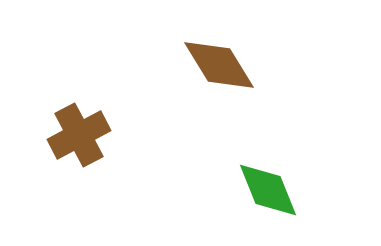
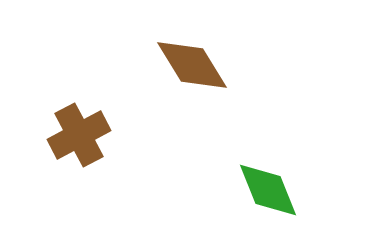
brown diamond: moved 27 px left
